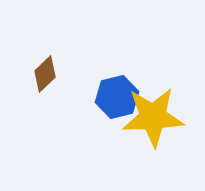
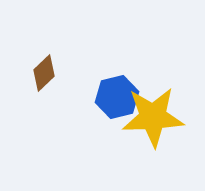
brown diamond: moved 1 px left, 1 px up
